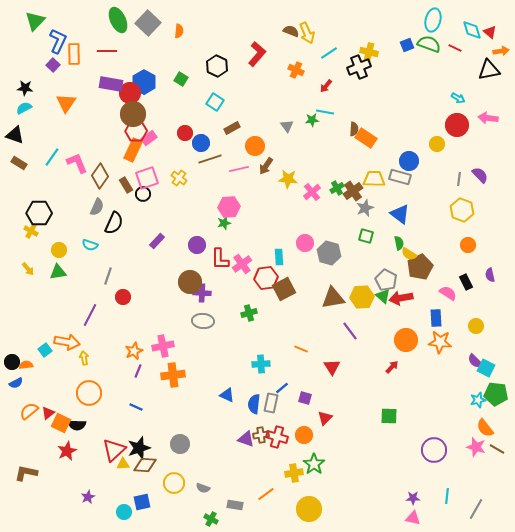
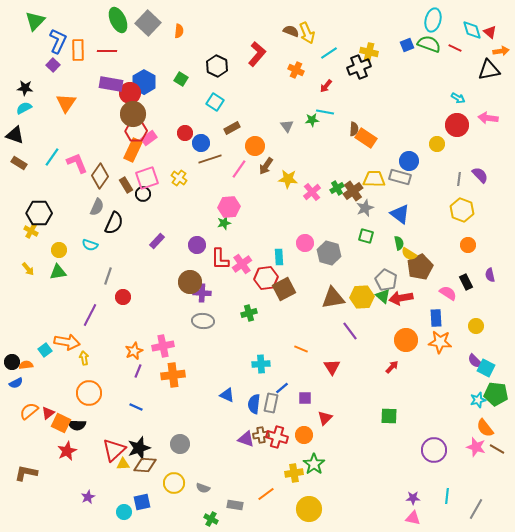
orange rectangle at (74, 54): moved 4 px right, 4 px up
pink line at (239, 169): rotated 42 degrees counterclockwise
purple square at (305, 398): rotated 16 degrees counterclockwise
